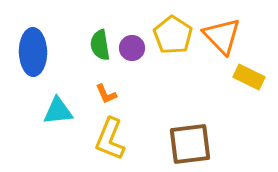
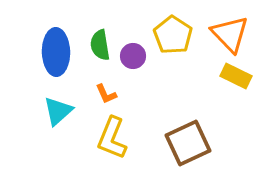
orange triangle: moved 8 px right, 2 px up
purple circle: moved 1 px right, 8 px down
blue ellipse: moved 23 px right
yellow rectangle: moved 13 px left, 1 px up
cyan triangle: rotated 36 degrees counterclockwise
yellow L-shape: moved 2 px right, 1 px up
brown square: moved 2 px left, 1 px up; rotated 18 degrees counterclockwise
